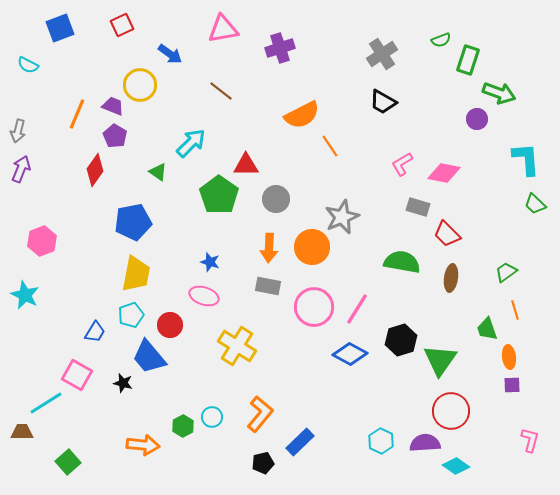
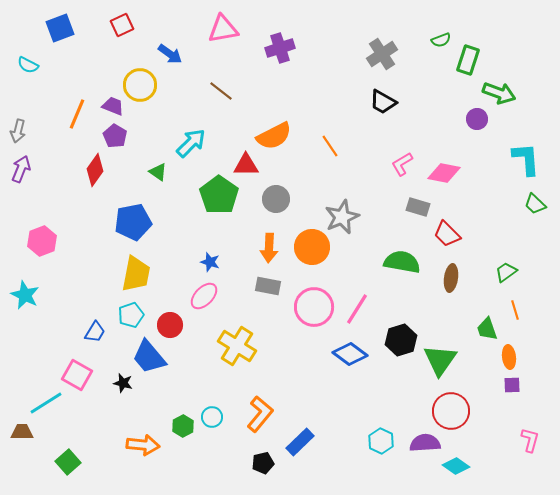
orange semicircle at (302, 115): moved 28 px left, 21 px down
pink ellipse at (204, 296): rotated 64 degrees counterclockwise
blue diamond at (350, 354): rotated 8 degrees clockwise
